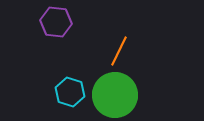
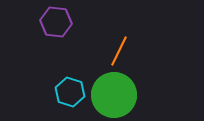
green circle: moved 1 px left
